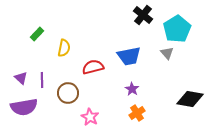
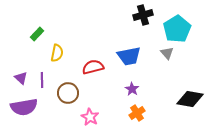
black cross: rotated 36 degrees clockwise
yellow semicircle: moved 7 px left, 5 px down
